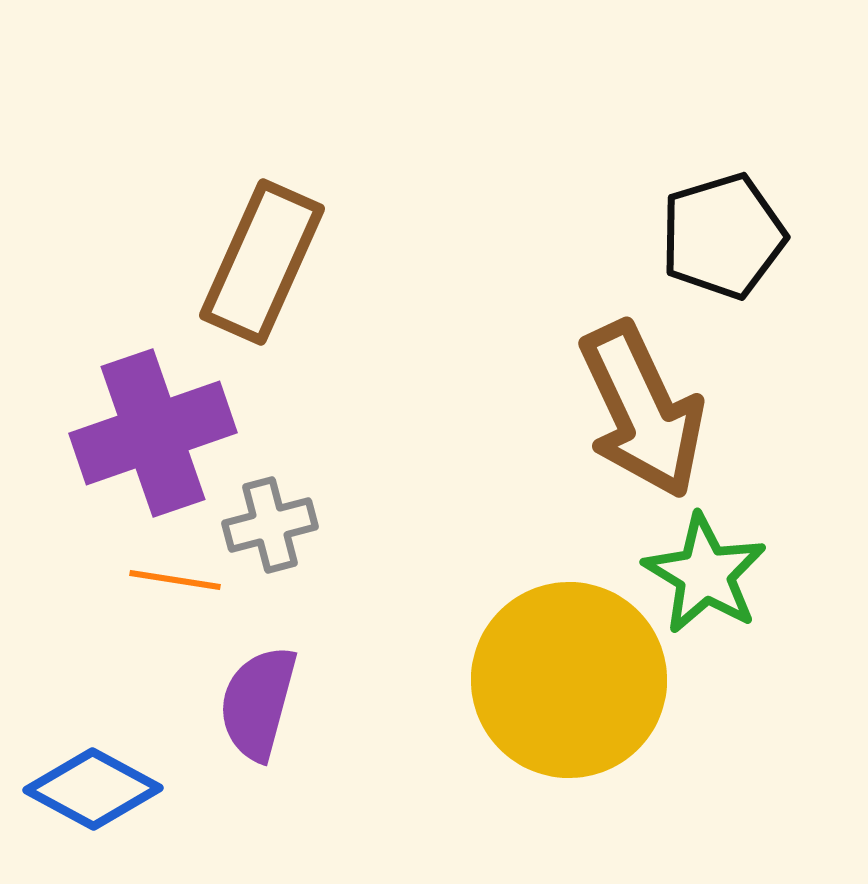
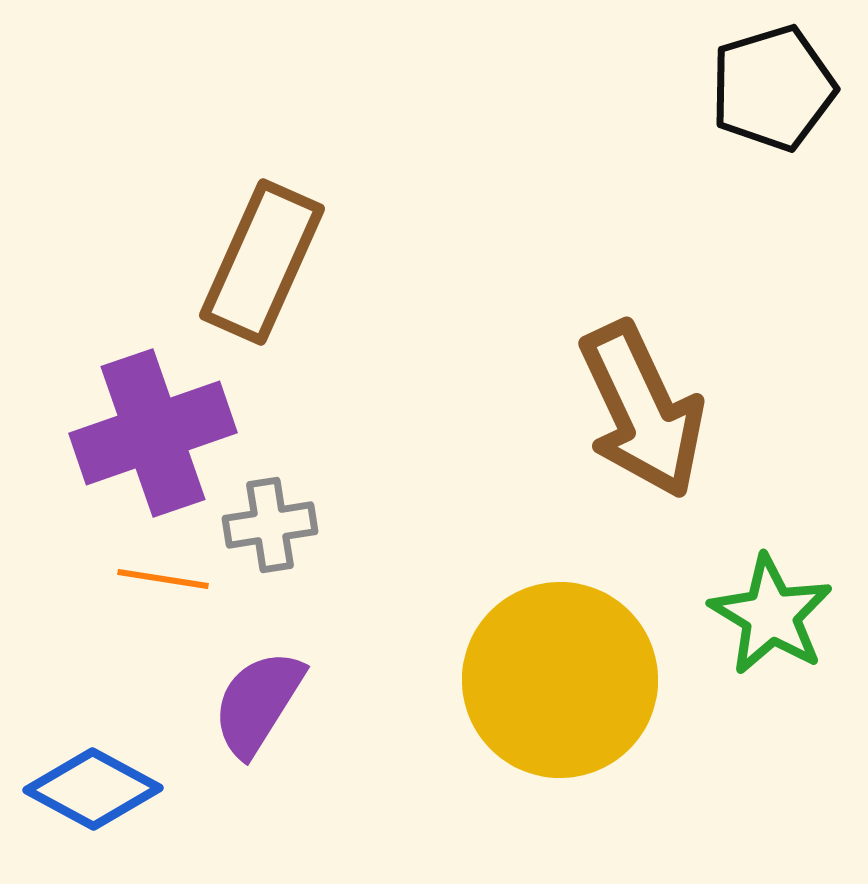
black pentagon: moved 50 px right, 148 px up
gray cross: rotated 6 degrees clockwise
green star: moved 66 px right, 41 px down
orange line: moved 12 px left, 1 px up
yellow circle: moved 9 px left
purple semicircle: rotated 17 degrees clockwise
